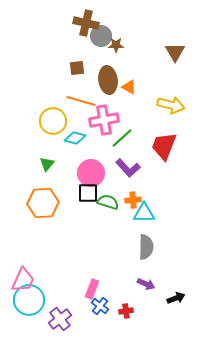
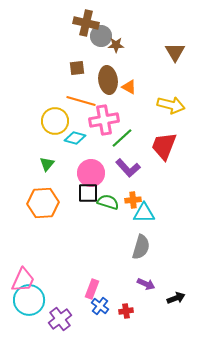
yellow circle: moved 2 px right
gray semicircle: moved 5 px left; rotated 15 degrees clockwise
